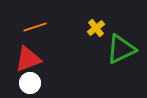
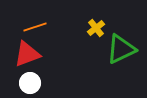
red triangle: moved 1 px left, 5 px up
